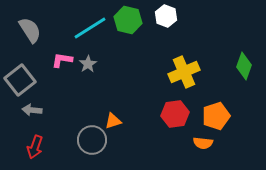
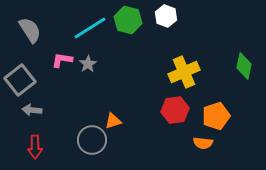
green diamond: rotated 8 degrees counterclockwise
red hexagon: moved 4 px up
red arrow: rotated 20 degrees counterclockwise
